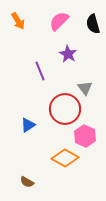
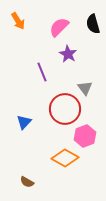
pink semicircle: moved 6 px down
purple line: moved 2 px right, 1 px down
blue triangle: moved 4 px left, 3 px up; rotated 14 degrees counterclockwise
pink hexagon: rotated 15 degrees clockwise
